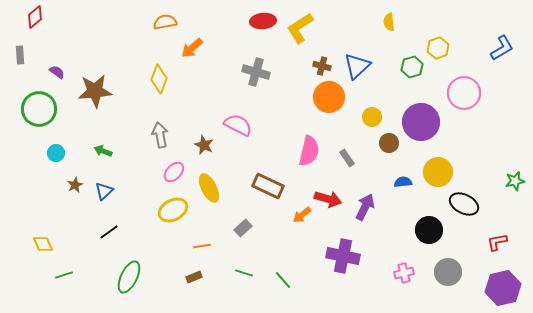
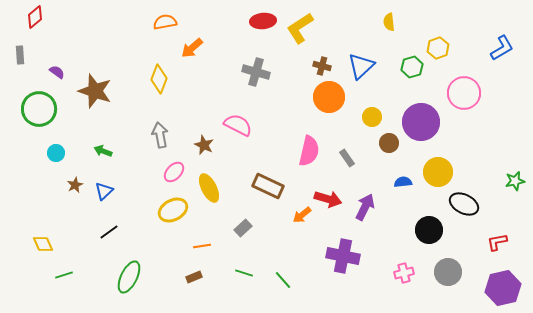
blue triangle at (357, 66): moved 4 px right
brown star at (95, 91): rotated 24 degrees clockwise
